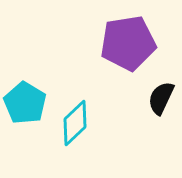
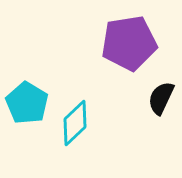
purple pentagon: moved 1 px right
cyan pentagon: moved 2 px right
